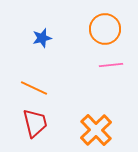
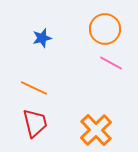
pink line: moved 2 px up; rotated 35 degrees clockwise
